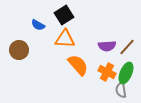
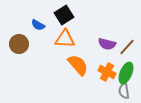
purple semicircle: moved 2 px up; rotated 18 degrees clockwise
brown circle: moved 6 px up
gray semicircle: moved 3 px right, 1 px down
